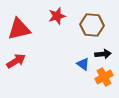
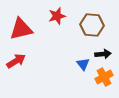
red triangle: moved 2 px right
blue triangle: rotated 16 degrees clockwise
